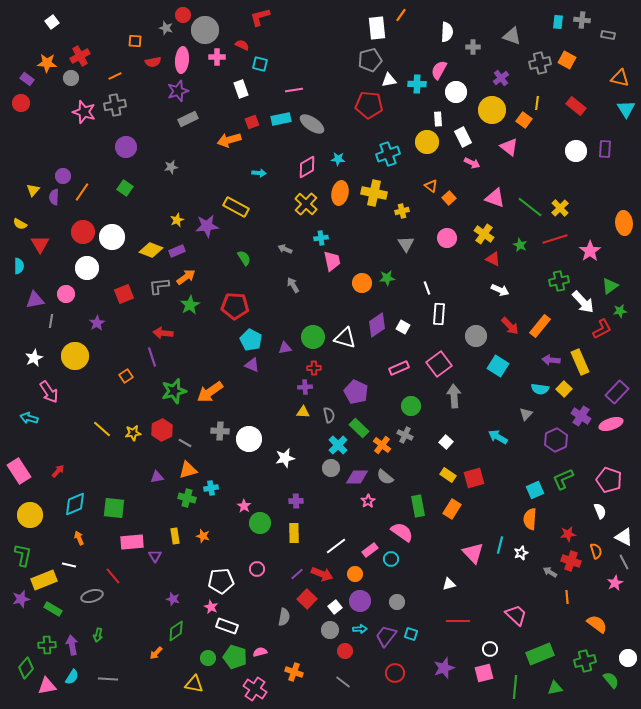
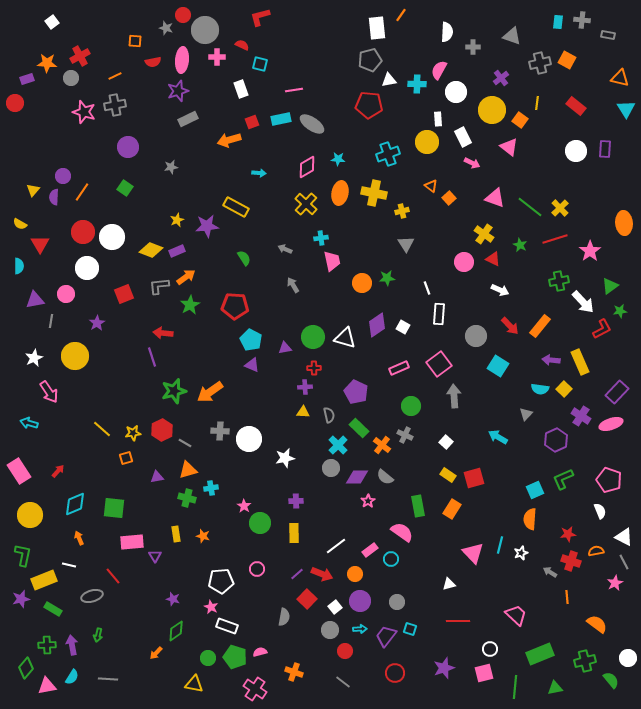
purple rectangle at (27, 79): rotated 56 degrees counterclockwise
red circle at (21, 103): moved 6 px left
orange square at (524, 120): moved 4 px left
purple circle at (126, 147): moved 2 px right
pink circle at (447, 238): moved 17 px right, 24 px down
orange square at (126, 376): moved 82 px down; rotated 16 degrees clockwise
cyan arrow at (29, 418): moved 5 px down
yellow rectangle at (175, 536): moved 1 px right, 2 px up
orange semicircle at (596, 551): rotated 84 degrees counterclockwise
cyan square at (411, 634): moved 1 px left, 5 px up
